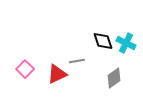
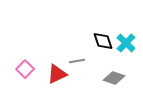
cyan cross: rotated 18 degrees clockwise
gray diamond: rotated 55 degrees clockwise
